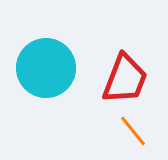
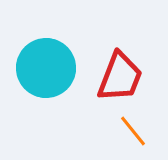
red trapezoid: moved 5 px left, 2 px up
